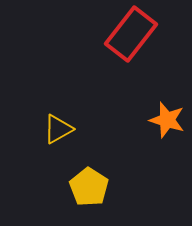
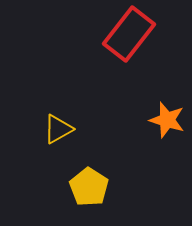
red rectangle: moved 2 px left
